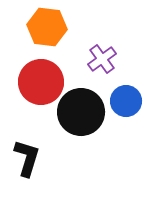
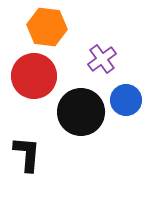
red circle: moved 7 px left, 6 px up
blue circle: moved 1 px up
black L-shape: moved 4 px up; rotated 12 degrees counterclockwise
